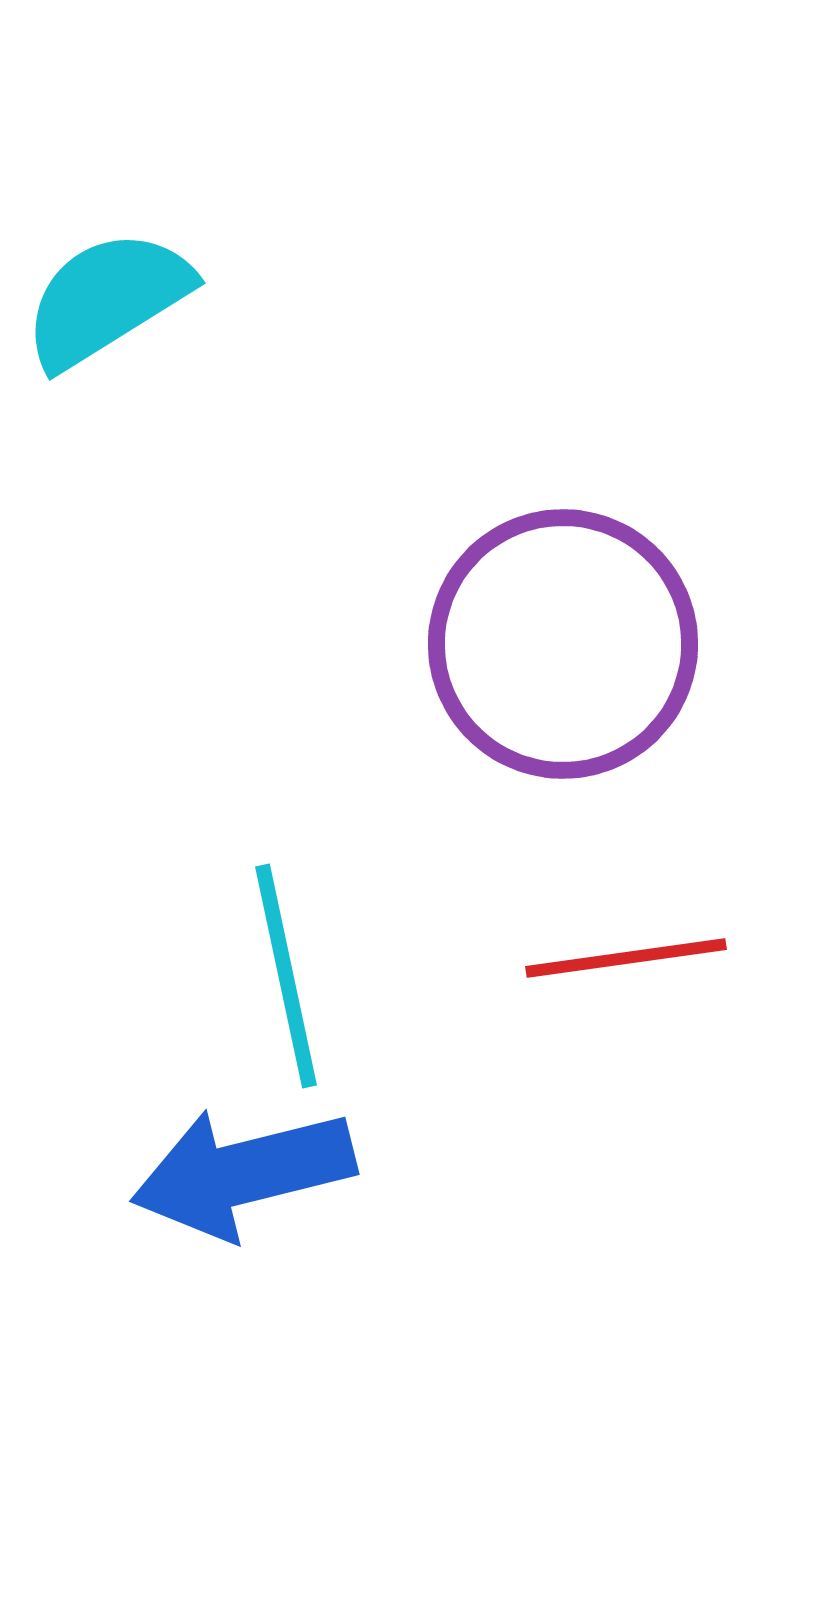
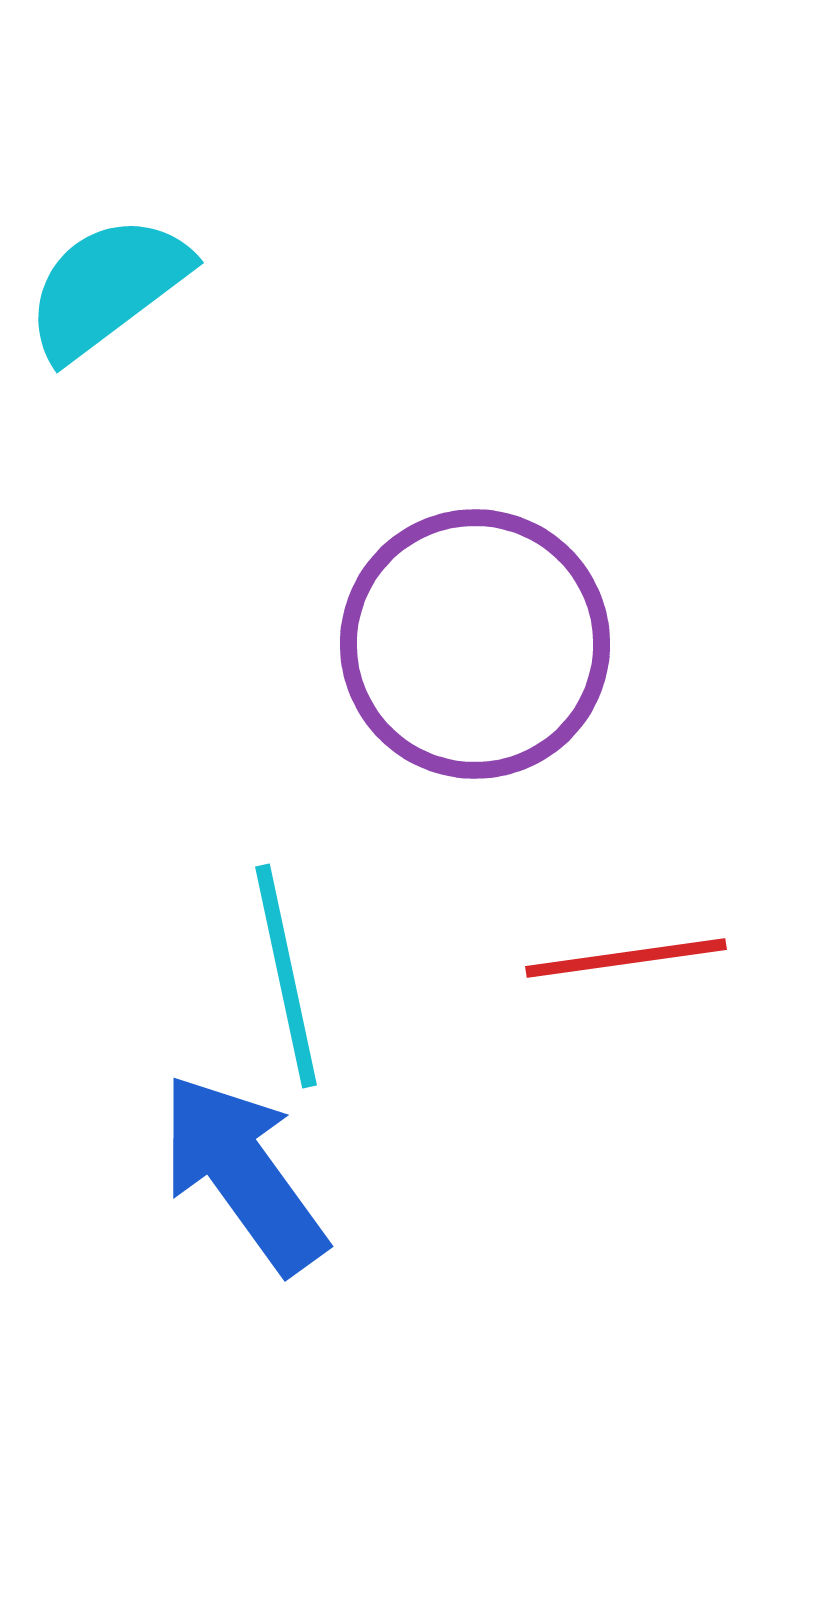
cyan semicircle: moved 12 px up; rotated 5 degrees counterclockwise
purple circle: moved 88 px left
blue arrow: rotated 68 degrees clockwise
